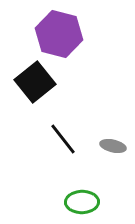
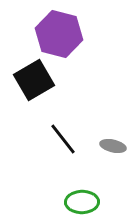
black square: moved 1 px left, 2 px up; rotated 9 degrees clockwise
